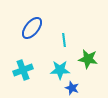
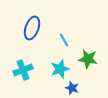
blue ellipse: rotated 20 degrees counterclockwise
cyan line: rotated 24 degrees counterclockwise
cyan star: moved 1 px up; rotated 18 degrees counterclockwise
